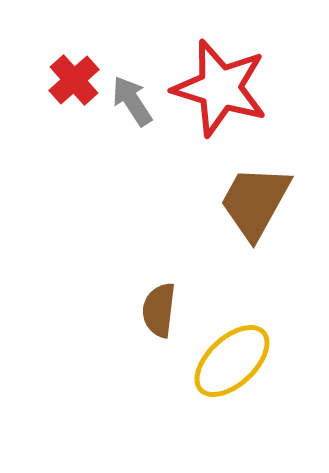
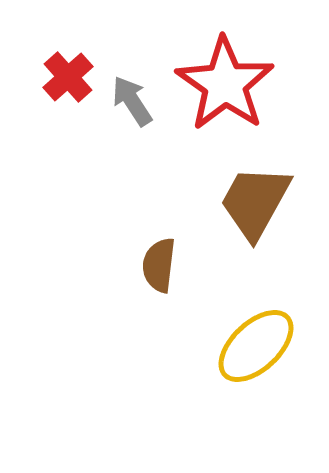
red cross: moved 6 px left, 3 px up
red star: moved 5 px right, 4 px up; rotated 18 degrees clockwise
brown semicircle: moved 45 px up
yellow ellipse: moved 24 px right, 15 px up
